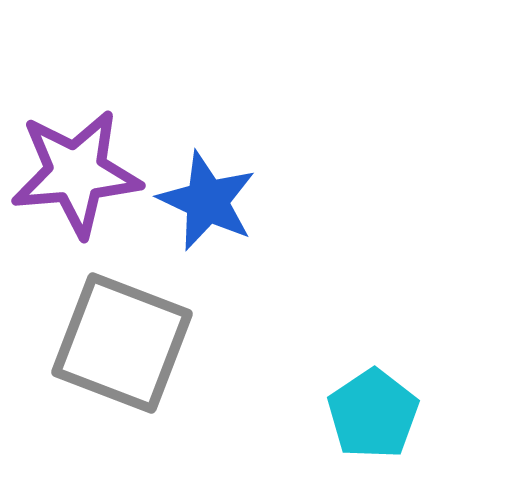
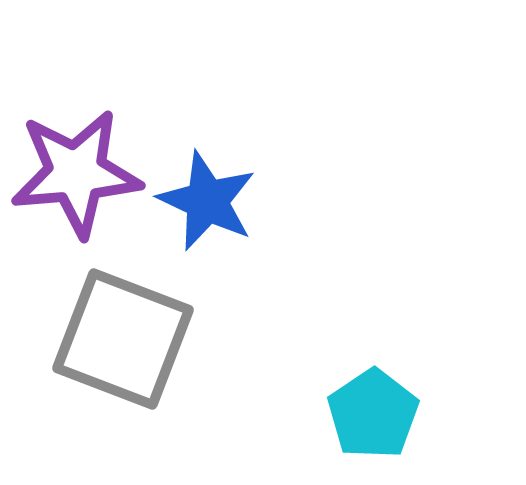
gray square: moved 1 px right, 4 px up
